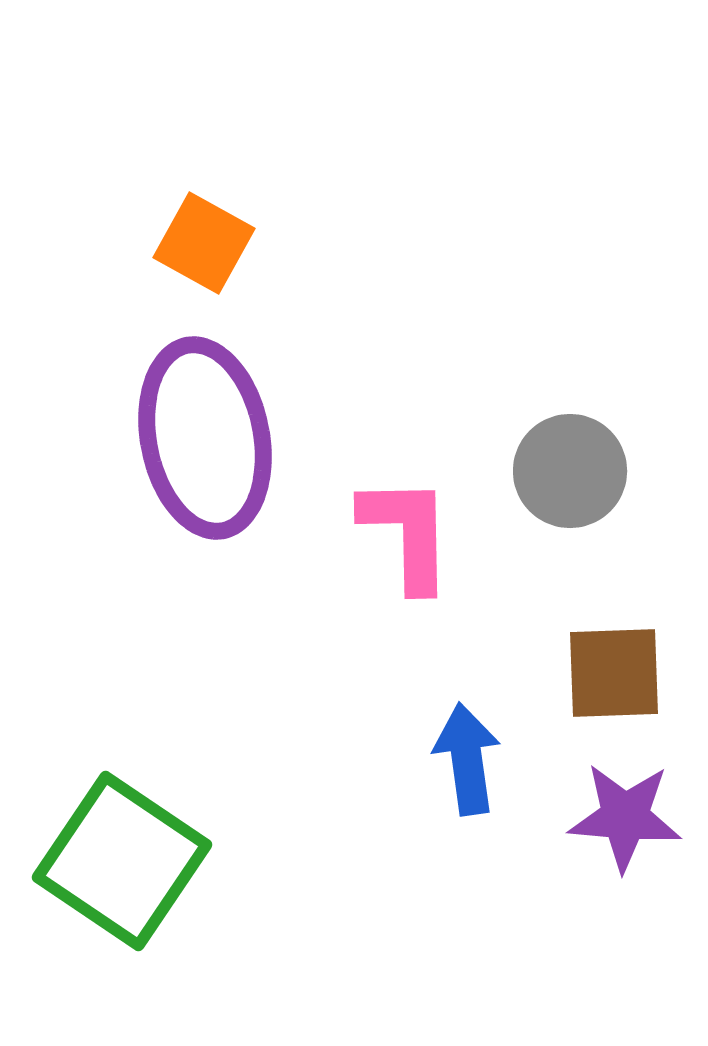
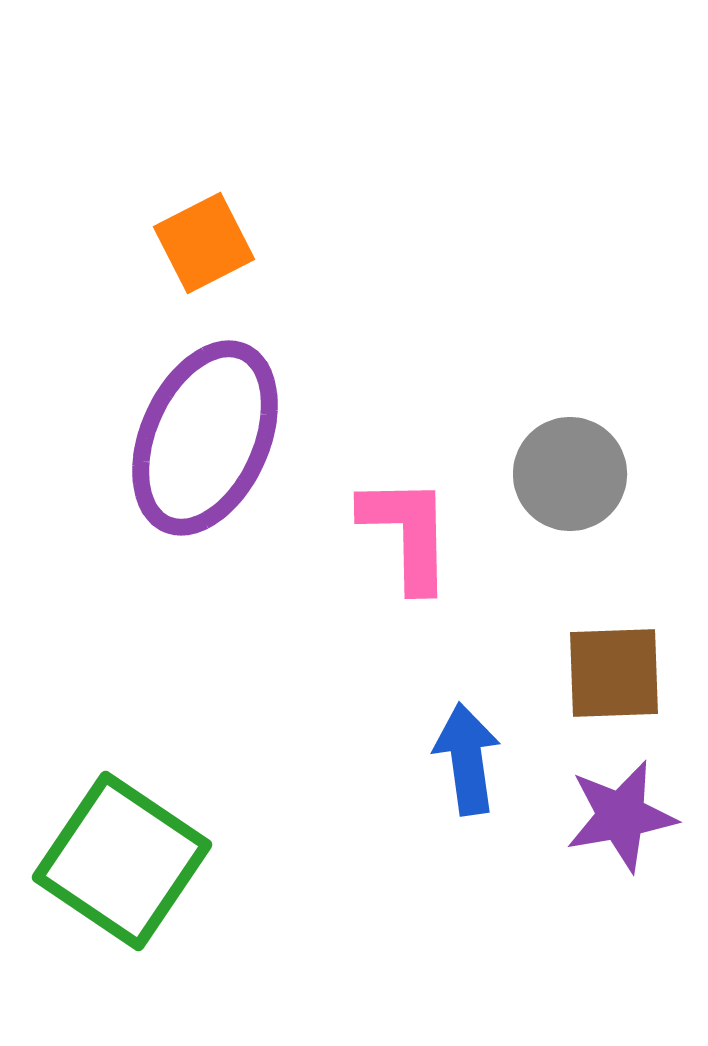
orange square: rotated 34 degrees clockwise
purple ellipse: rotated 35 degrees clockwise
gray circle: moved 3 px down
purple star: moved 4 px left, 1 px up; rotated 15 degrees counterclockwise
